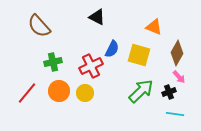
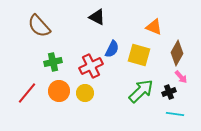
pink arrow: moved 2 px right
